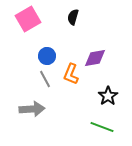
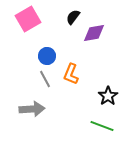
black semicircle: rotated 21 degrees clockwise
purple diamond: moved 1 px left, 25 px up
green line: moved 1 px up
